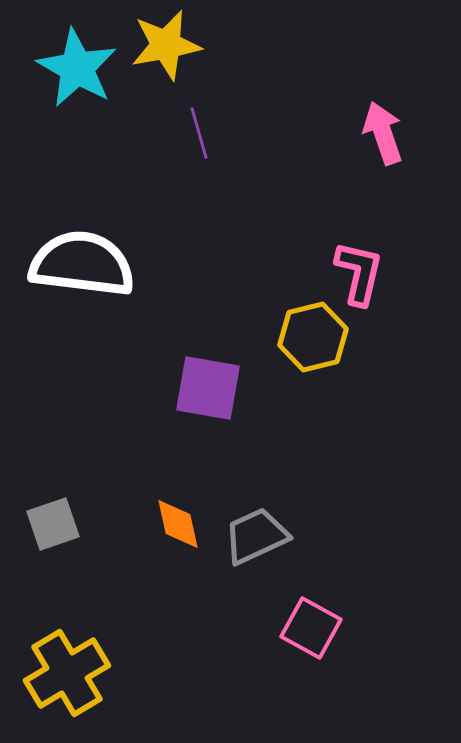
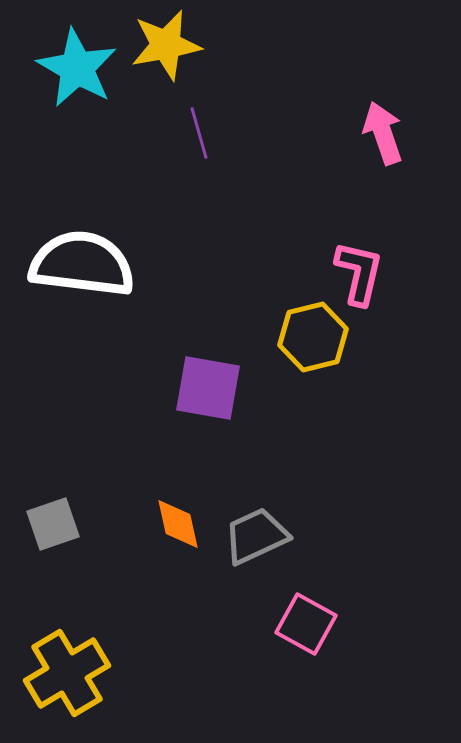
pink square: moved 5 px left, 4 px up
